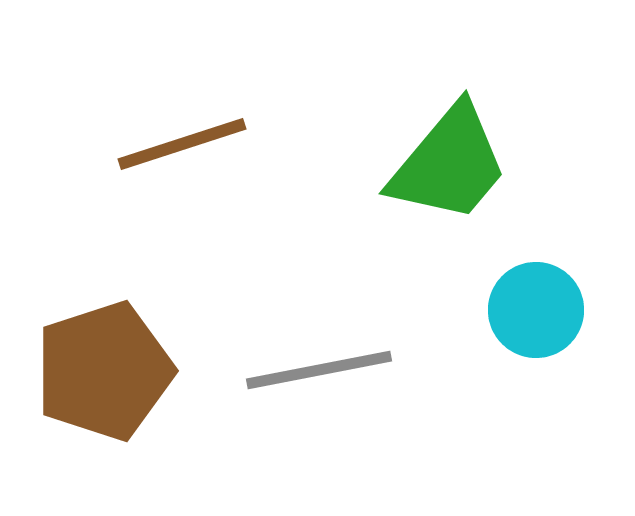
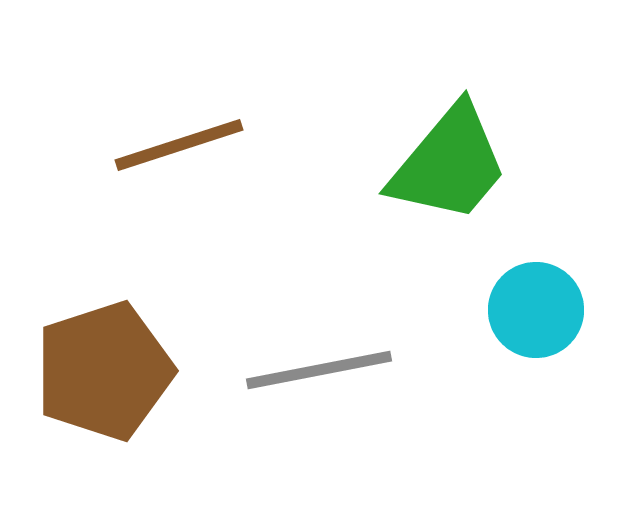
brown line: moved 3 px left, 1 px down
